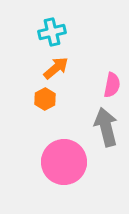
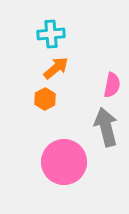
cyan cross: moved 1 px left, 2 px down; rotated 8 degrees clockwise
